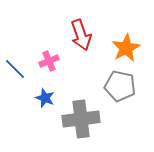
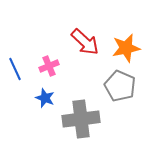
red arrow: moved 4 px right, 7 px down; rotated 28 degrees counterclockwise
orange star: rotated 16 degrees clockwise
pink cross: moved 5 px down
blue line: rotated 20 degrees clockwise
gray pentagon: rotated 12 degrees clockwise
